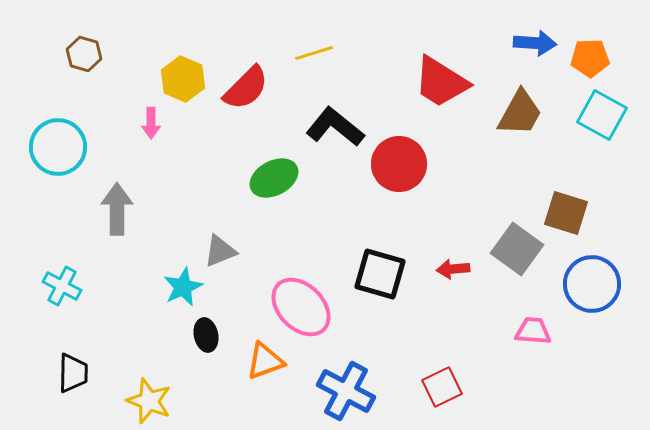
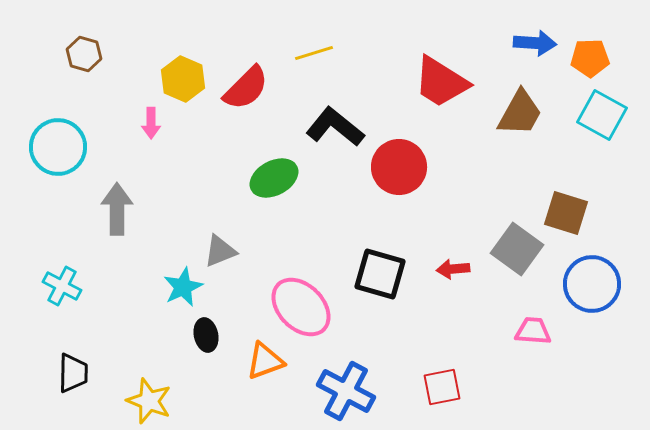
red circle: moved 3 px down
red square: rotated 15 degrees clockwise
